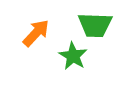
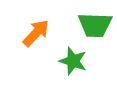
green star: moved 5 px down; rotated 12 degrees counterclockwise
